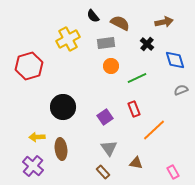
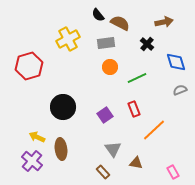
black semicircle: moved 5 px right, 1 px up
blue diamond: moved 1 px right, 2 px down
orange circle: moved 1 px left, 1 px down
gray semicircle: moved 1 px left
purple square: moved 2 px up
yellow arrow: rotated 28 degrees clockwise
gray triangle: moved 4 px right, 1 px down
purple cross: moved 1 px left, 5 px up
